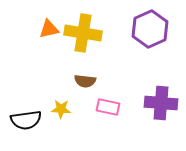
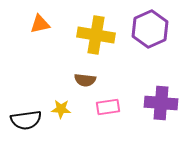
orange triangle: moved 9 px left, 5 px up
yellow cross: moved 13 px right, 2 px down
brown semicircle: moved 1 px up
pink rectangle: rotated 20 degrees counterclockwise
